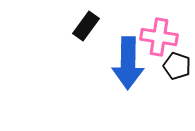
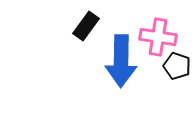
pink cross: moved 1 px left
blue arrow: moved 7 px left, 2 px up
